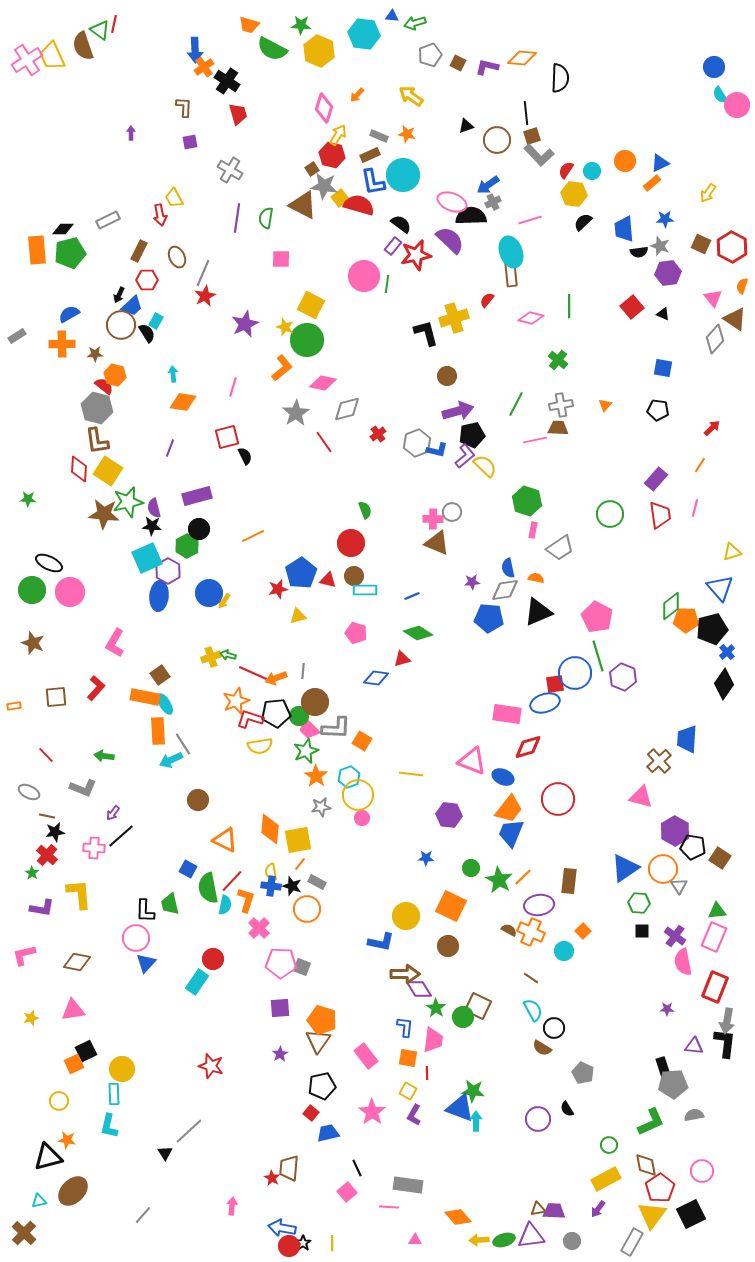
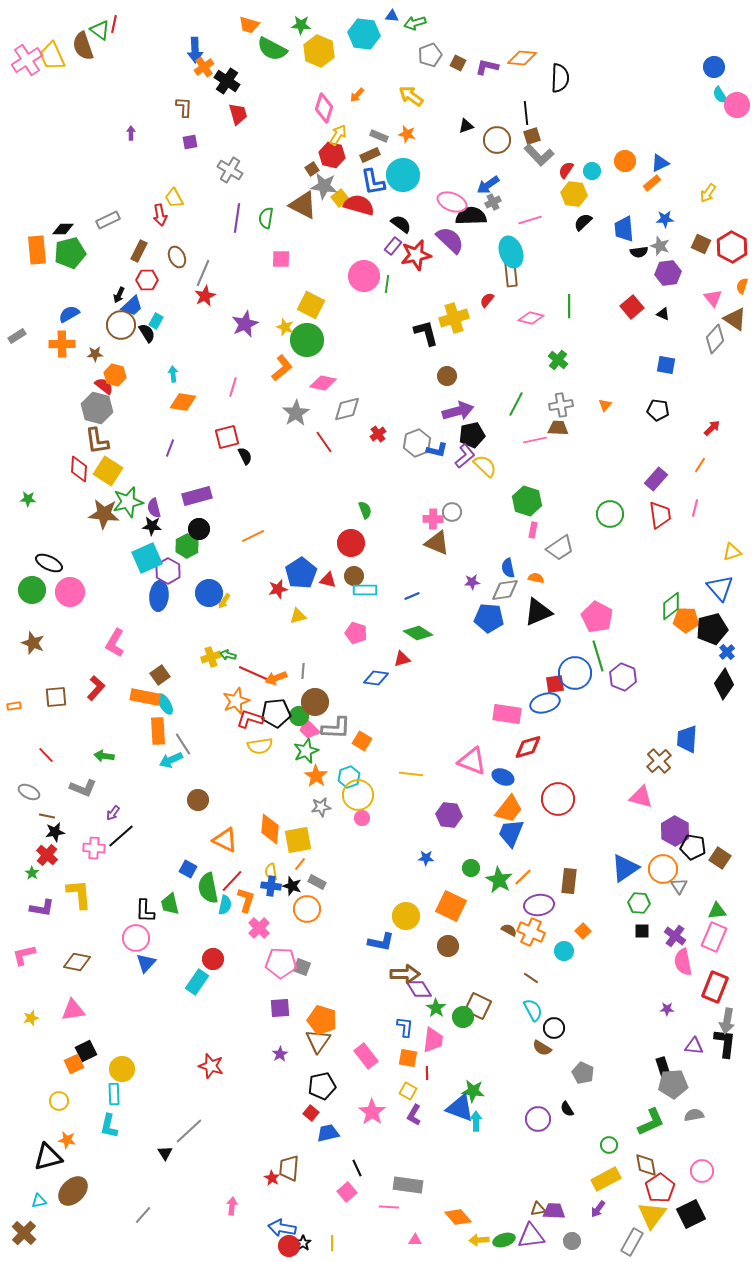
blue square at (663, 368): moved 3 px right, 3 px up
